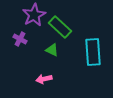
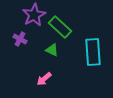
pink arrow: rotated 28 degrees counterclockwise
